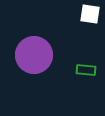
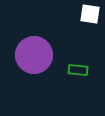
green rectangle: moved 8 px left
